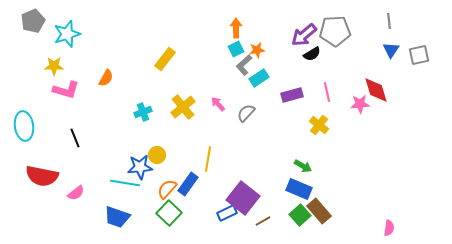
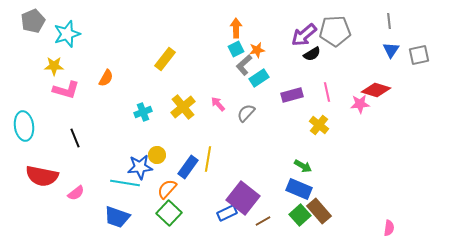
red diamond at (376, 90): rotated 56 degrees counterclockwise
blue rectangle at (188, 184): moved 17 px up
